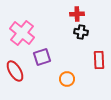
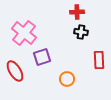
red cross: moved 2 px up
pink cross: moved 2 px right
